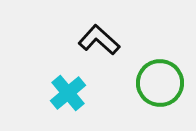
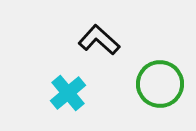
green circle: moved 1 px down
